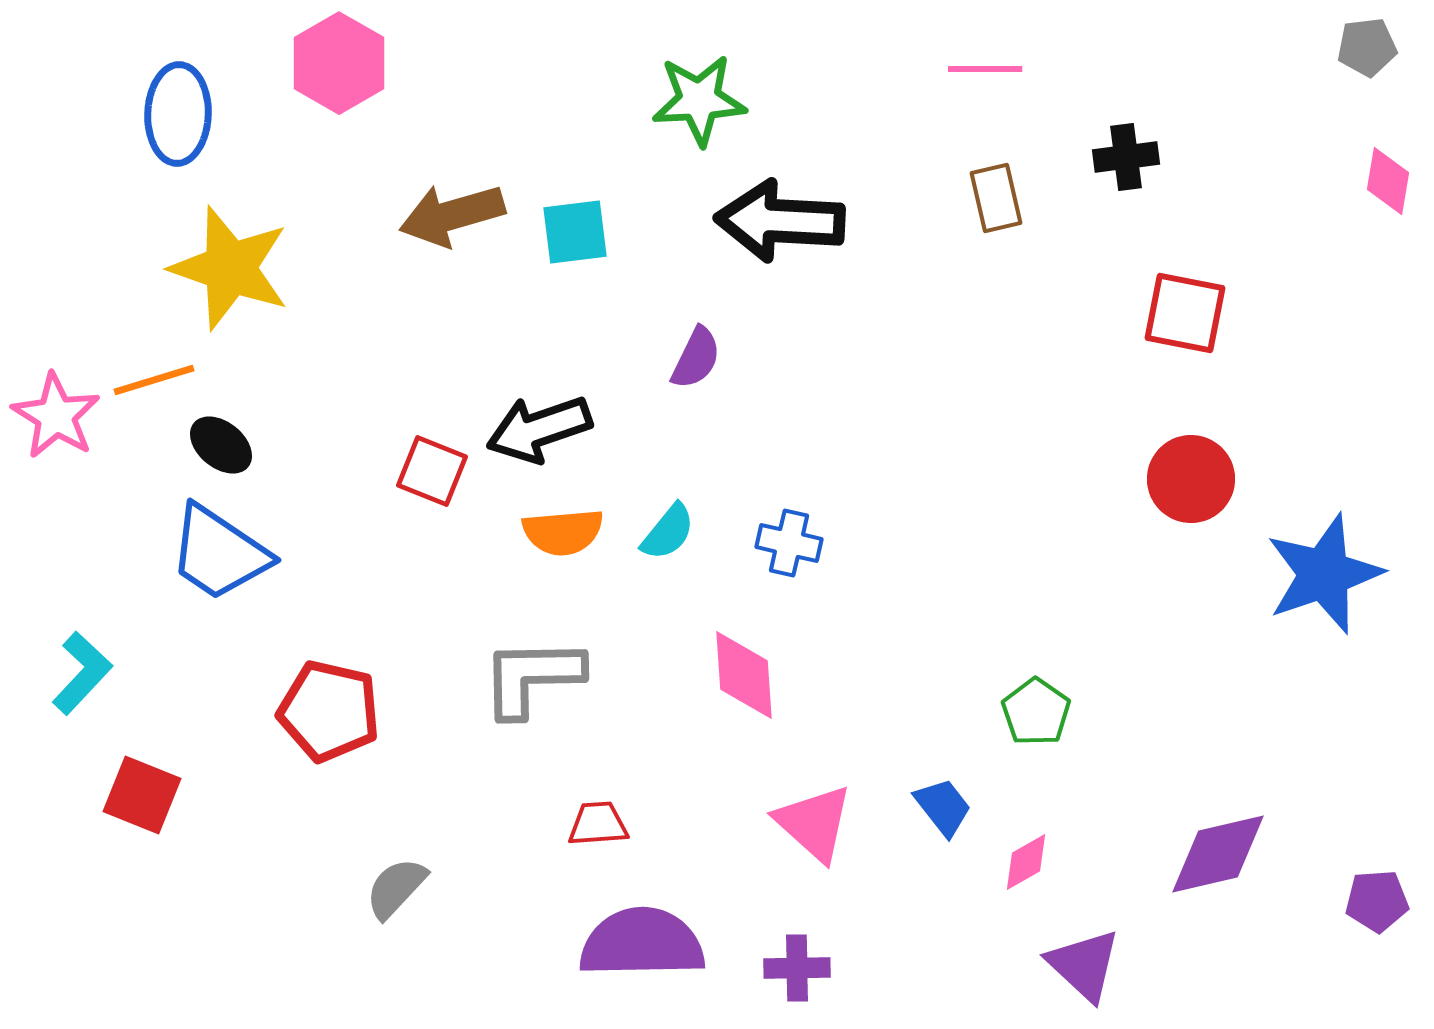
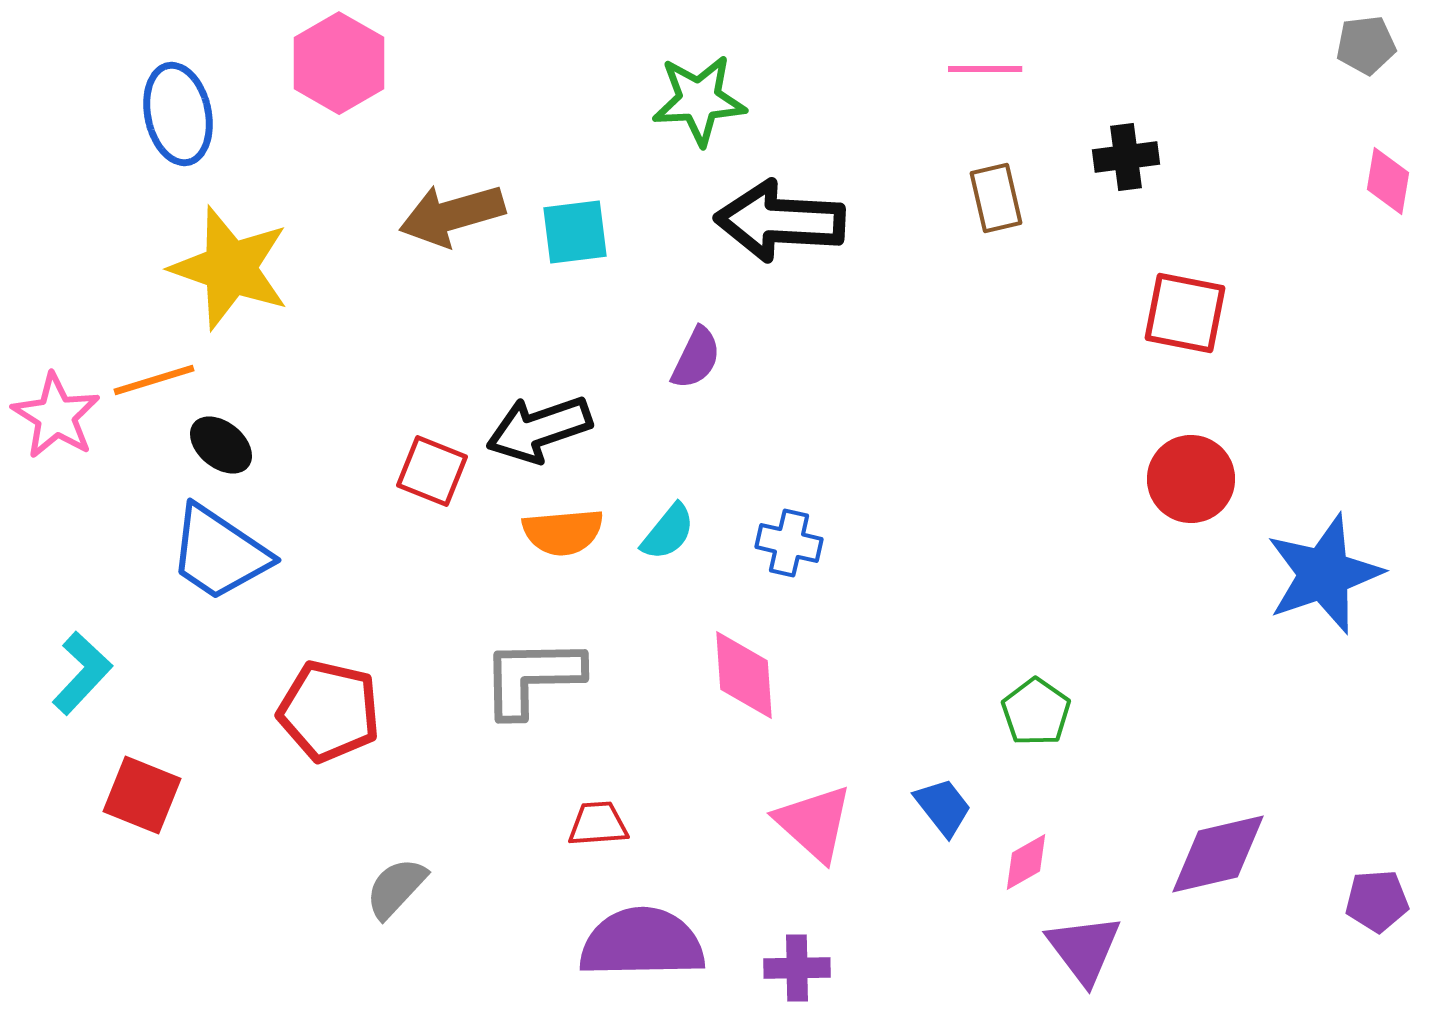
gray pentagon at (1367, 47): moved 1 px left, 2 px up
blue ellipse at (178, 114): rotated 14 degrees counterclockwise
purple triangle at (1084, 965): moved 16 px up; rotated 10 degrees clockwise
